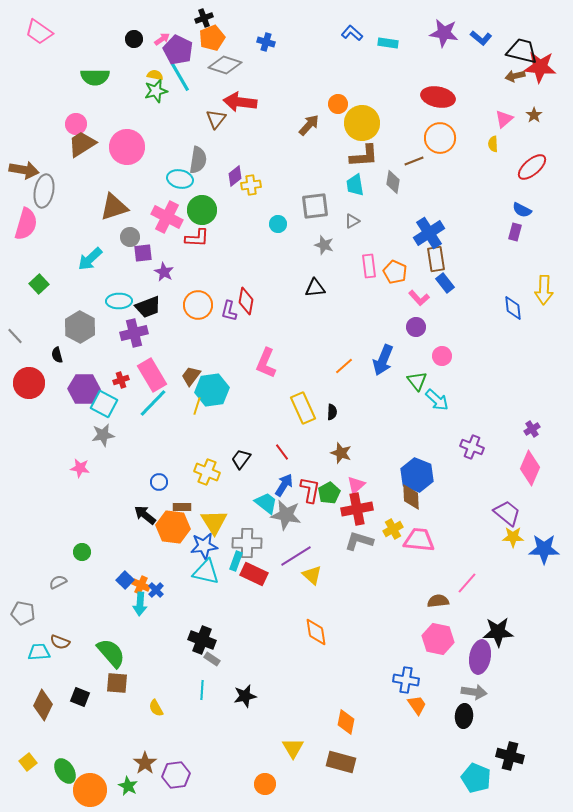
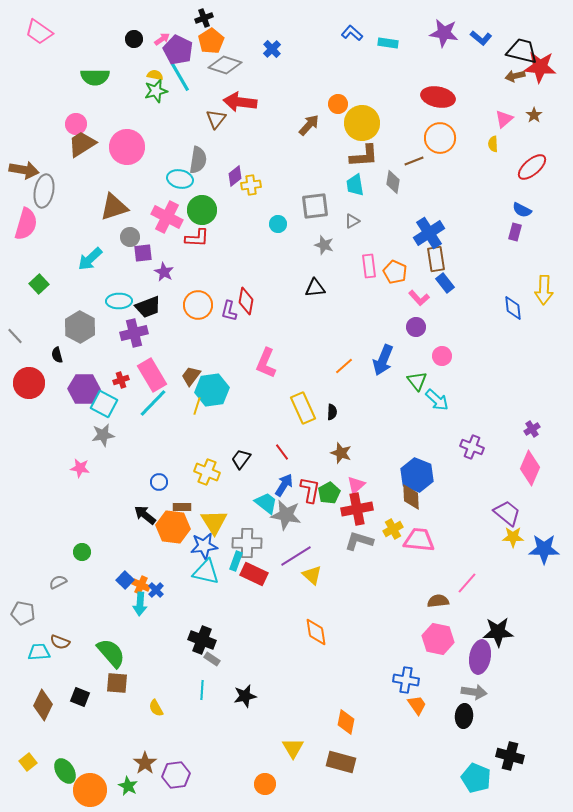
orange pentagon at (212, 38): moved 1 px left, 3 px down; rotated 10 degrees counterclockwise
blue cross at (266, 42): moved 6 px right, 7 px down; rotated 30 degrees clockwise
